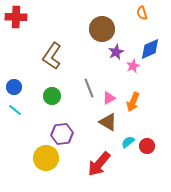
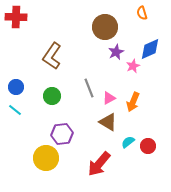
brown circle: moved 3 px right, 2 px up
blue circle: moved 2 px right
red circle: moved 1 px right
